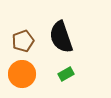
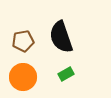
brown pentagon: rotated 10 degrees clockwise
orange circle: moved 1 px right, 3 px down
